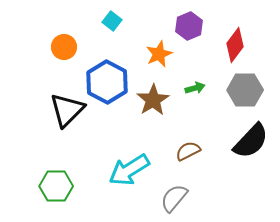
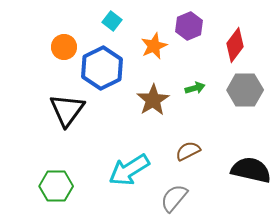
orange star: moved 5 px left, 8 px up
blue hexagon: moved 5 px left, 14 px up; rotated 6 degrees clockwise
black triangle: rotated 9 degrees counterclockwise
black semicircle: moved 29 px down; rotated 120 degrees counterclockwise
